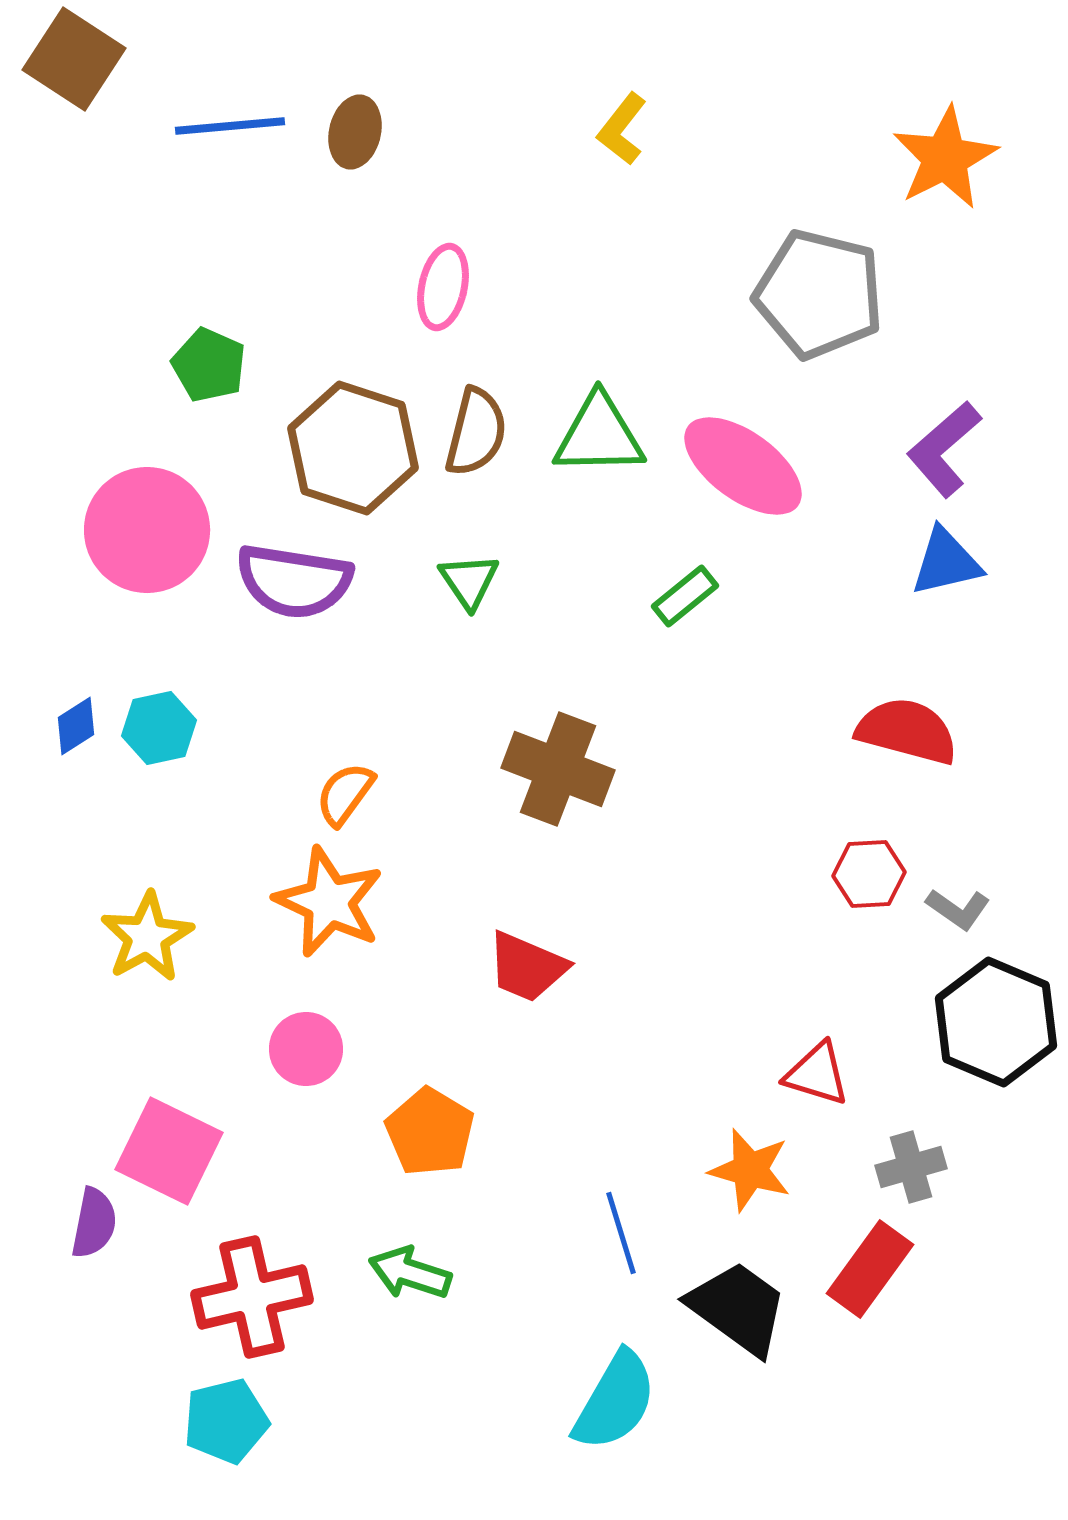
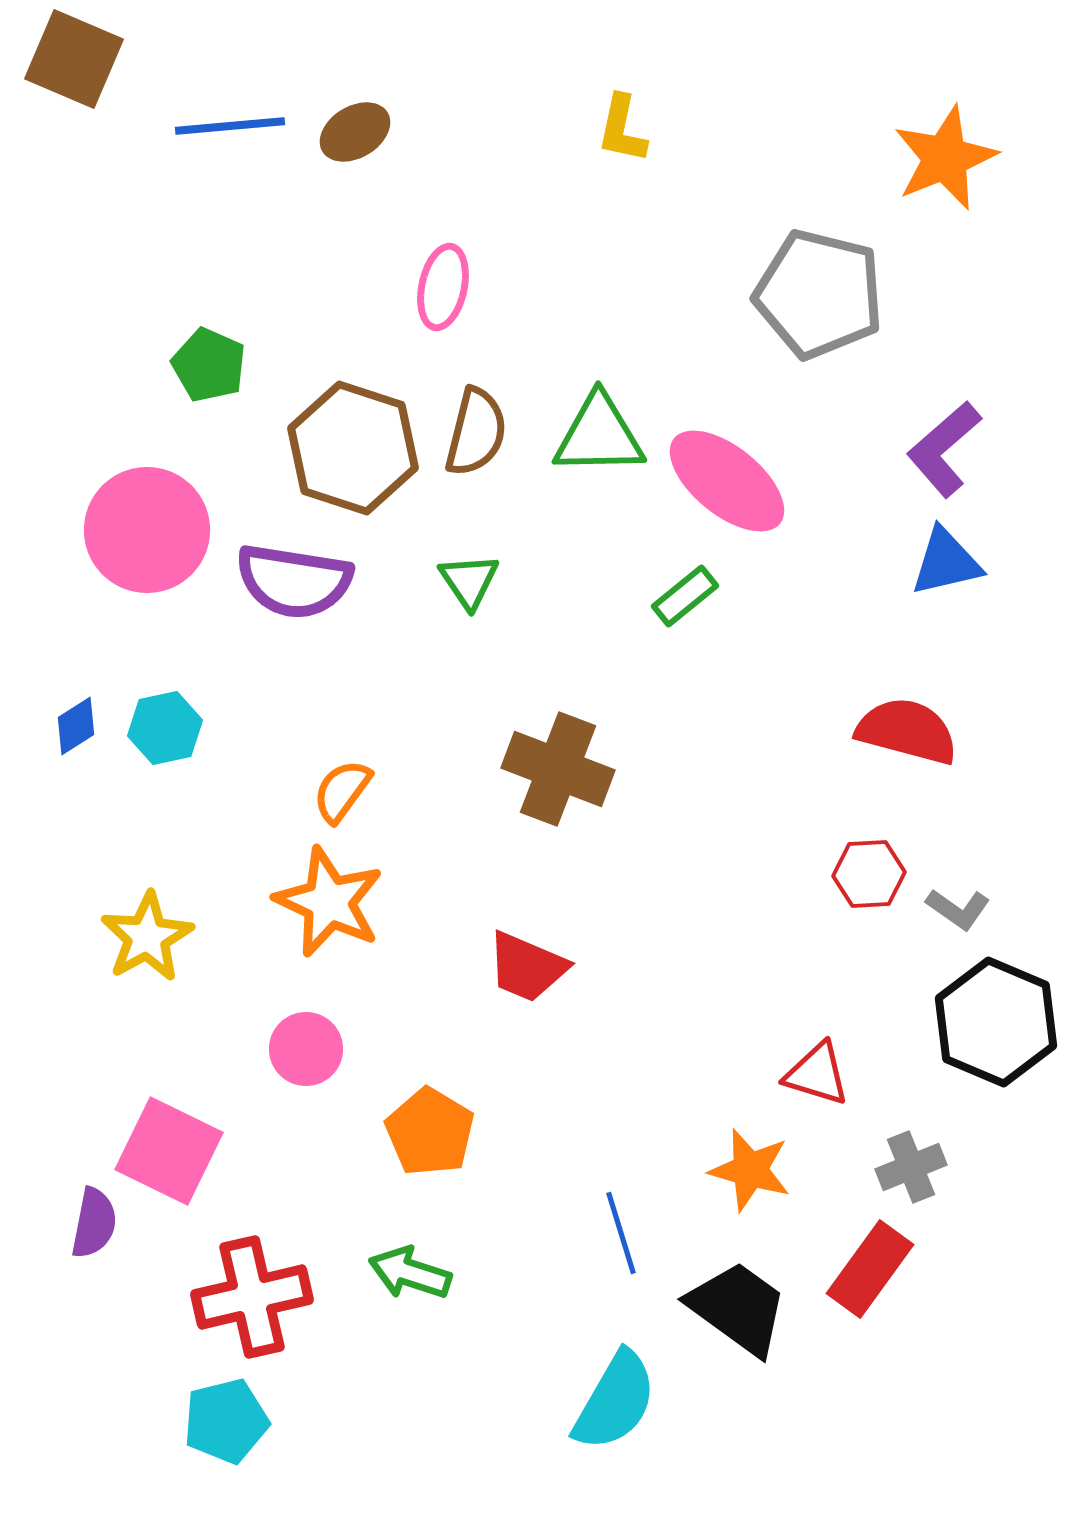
brown square at (74, 59): rotated 10 degrees counterclockwise
yellow L-shape at (622, 129): rotated 26 degrees counterclockwise
brown ellipse at (355, 132): rotated 46 degrees clockwise
orange star at (945, 158): rotated 5 degrees clockwise
pink ellipse at (743, 466): moved 16 px left, 15 px down; rotated 3 degrees clockwise
cyan hexagon at (159, 728): moved 6 px right
orange semicircle at (345, 794): moved 3 px left, 3 px up
gray cross at (911, 1167): rotated 6 degrees counterclockwise
